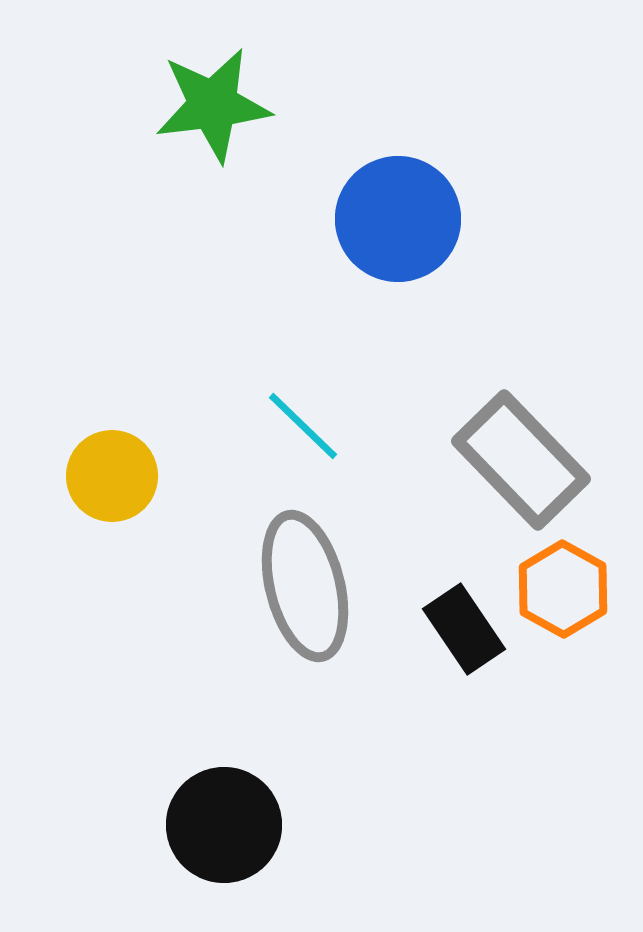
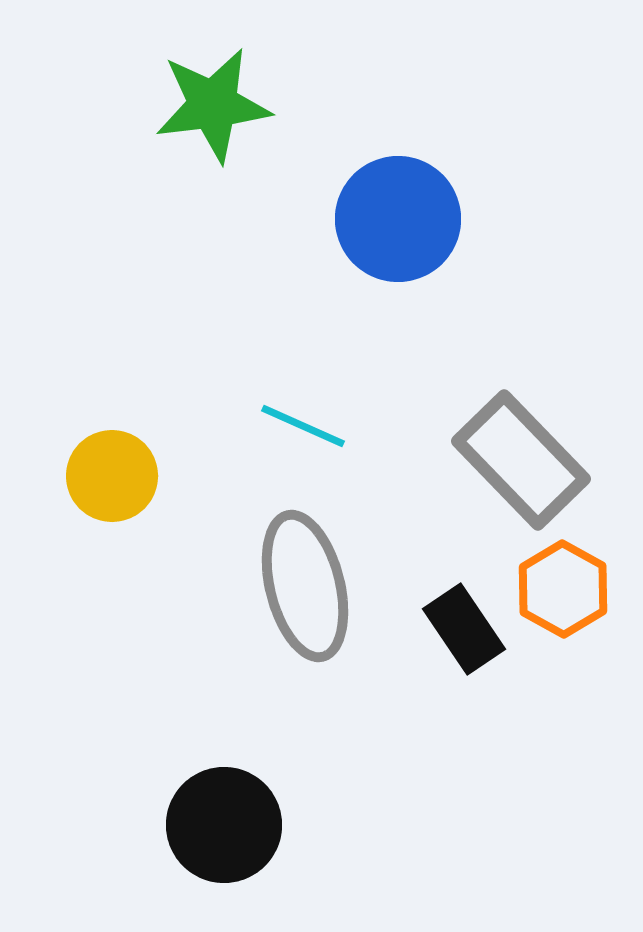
cyan line: rotated 20 degrees counterclockwise
